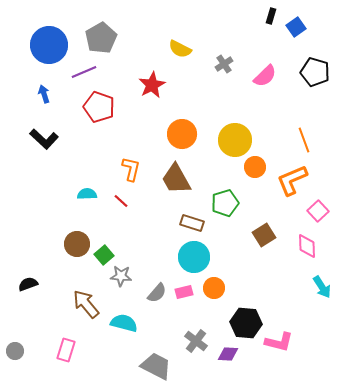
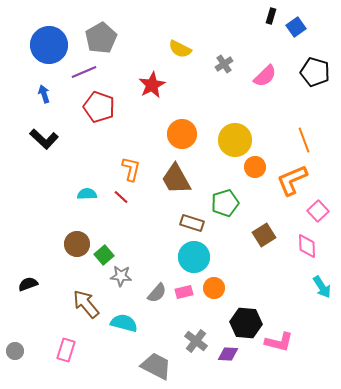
red line at (121, 201): moved 4 px up
